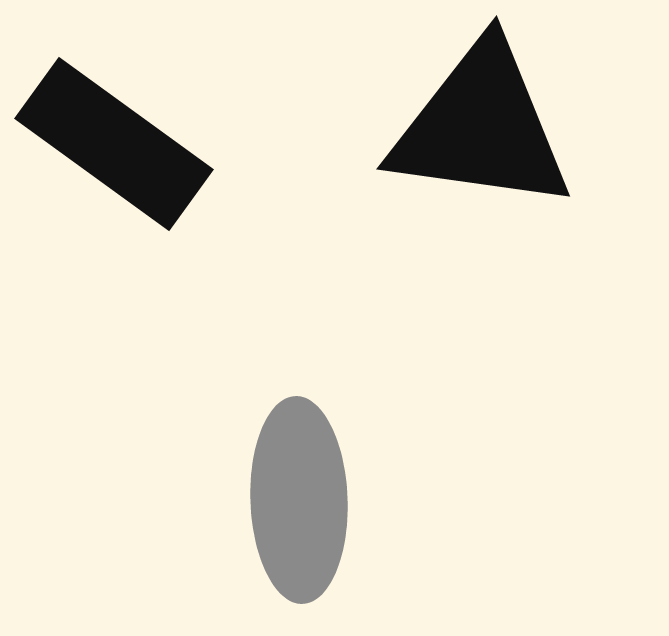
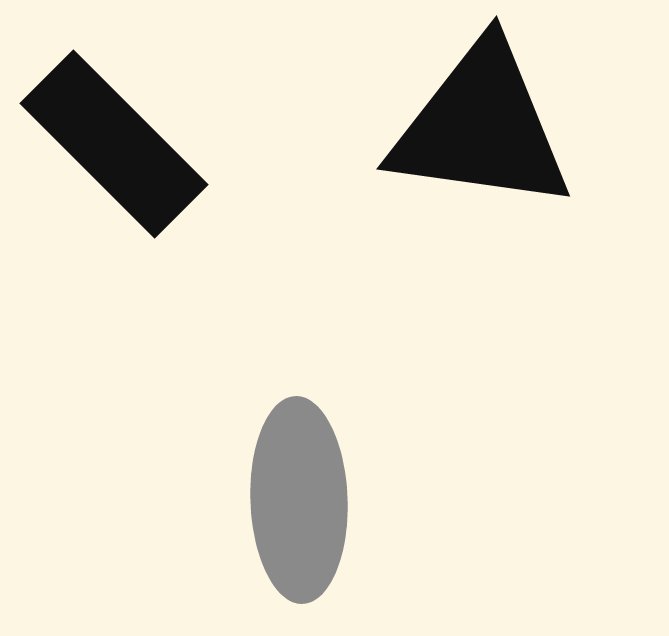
black rectangle: rotated 9 degrees clockwise
